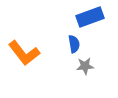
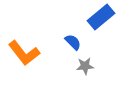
blue rectangle: moved 11 px right; rotated 20 degrees counterclockwise
blue semicircle: moved 1 px left, 2 px up; rotated 36 degrees counterclockwise
